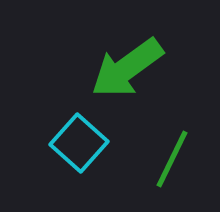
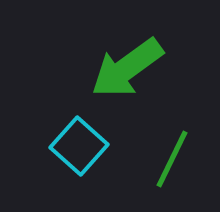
cyan square: moved 3 px down
